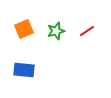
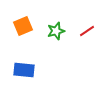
orange square: moved 1 px left, 3 px up
